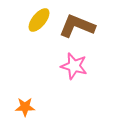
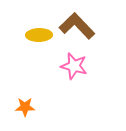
yellow ellipse: moved 15 px down; rotated 50 degrees clockwise
brown L-shape: rotated 24 degrees clockwise
